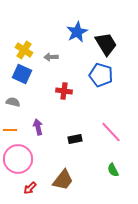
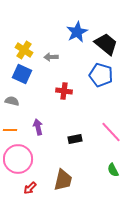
black trapezoid: rotated 20 degrees counterclockwise
gray semicircle: moved 1 px left, 1 px up
brown trapezoid: rotated 25 degrees counterclockwise
